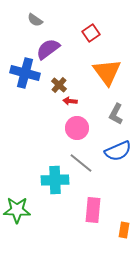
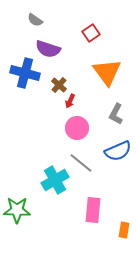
purple semicircle: rotated 125 degrees counterclockwise
red arrow: rotated 72 degrees counterclockwise
cyan cross: rotated 28 degrees counterclockwise
